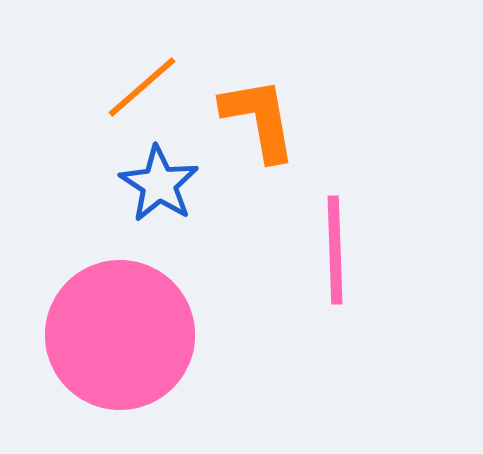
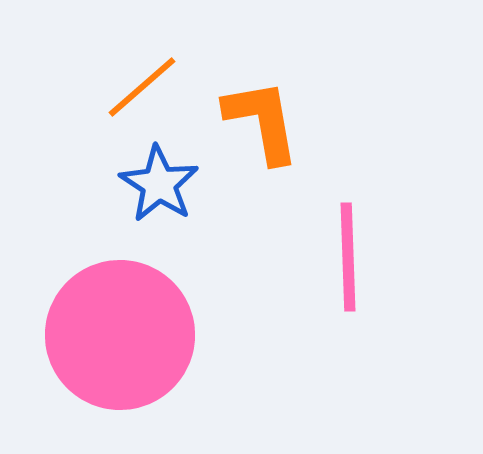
orange L-shape: moved 3 px right, 2 px down
pink line: moved 13 px right, 7 px down
